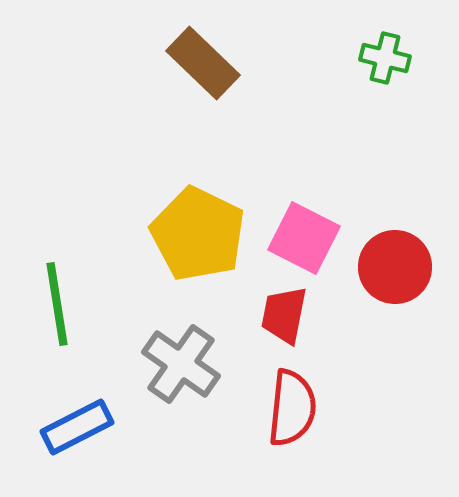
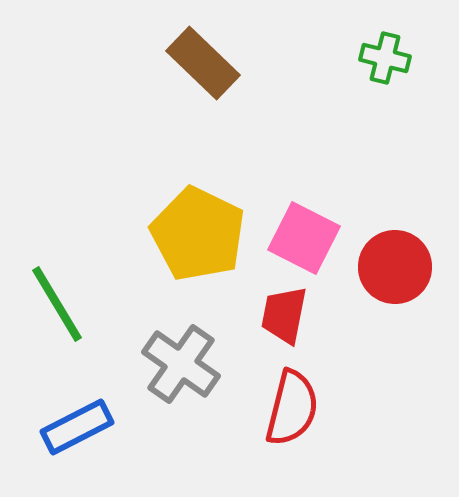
green line: rotated 22 degrees counterclockwise
red semicircle: rotated 8 degrees clockwise
